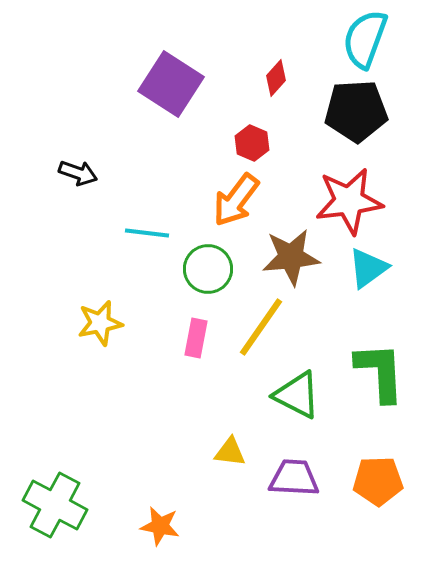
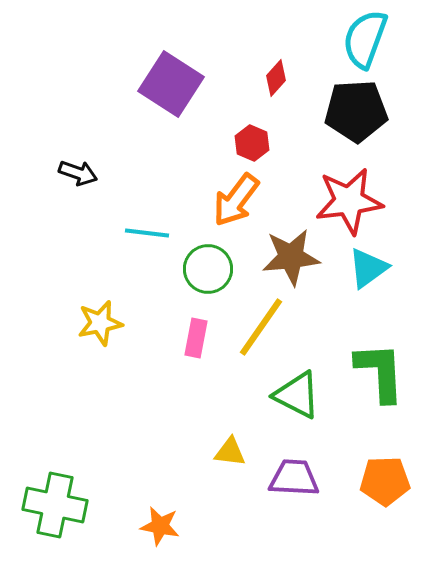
orange pentagon: moved 7 px right
green cross: rotated 16 degrees counterclockwise
